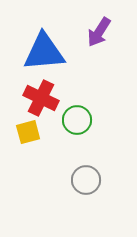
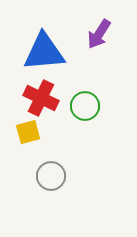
purple arrow: moved 2 px down
green circle: moved 8 px right, 14 px up
gray circle: moved 35 px left, 4 px up
